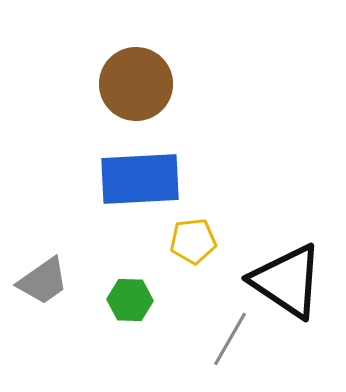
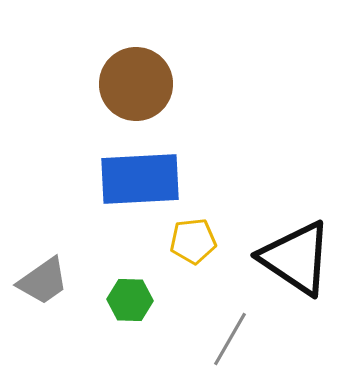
black triangle: moved 9 px right, 23 px up
